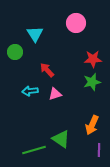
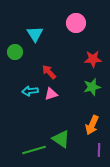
red arrow: moved 2 px right, 2 px down
green star: moved 5 px down
pink triangle: moved 4 px left
